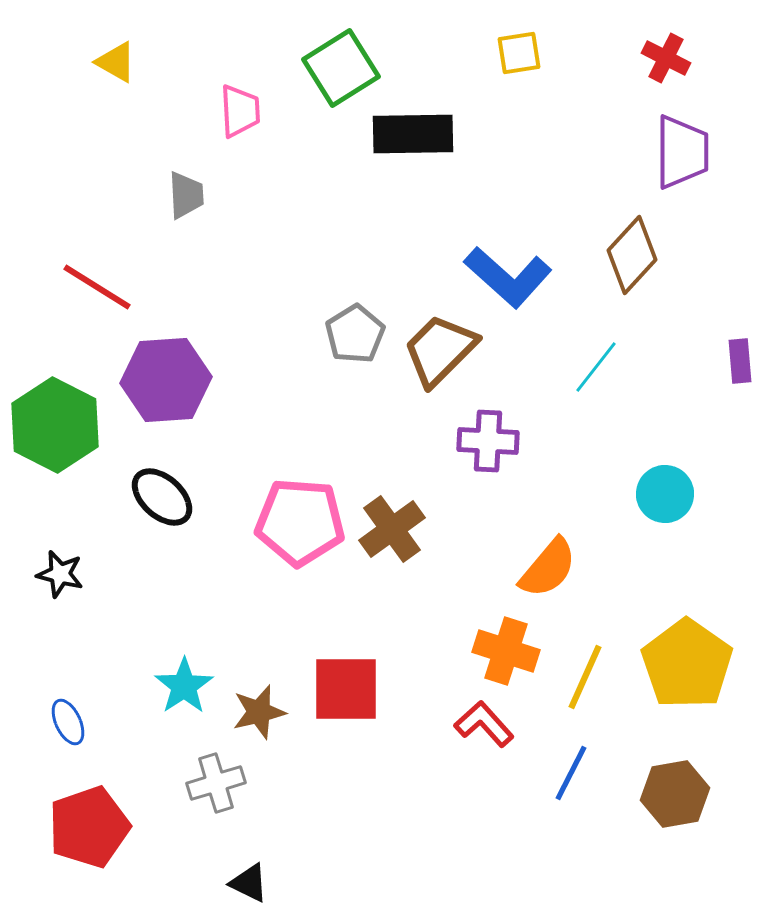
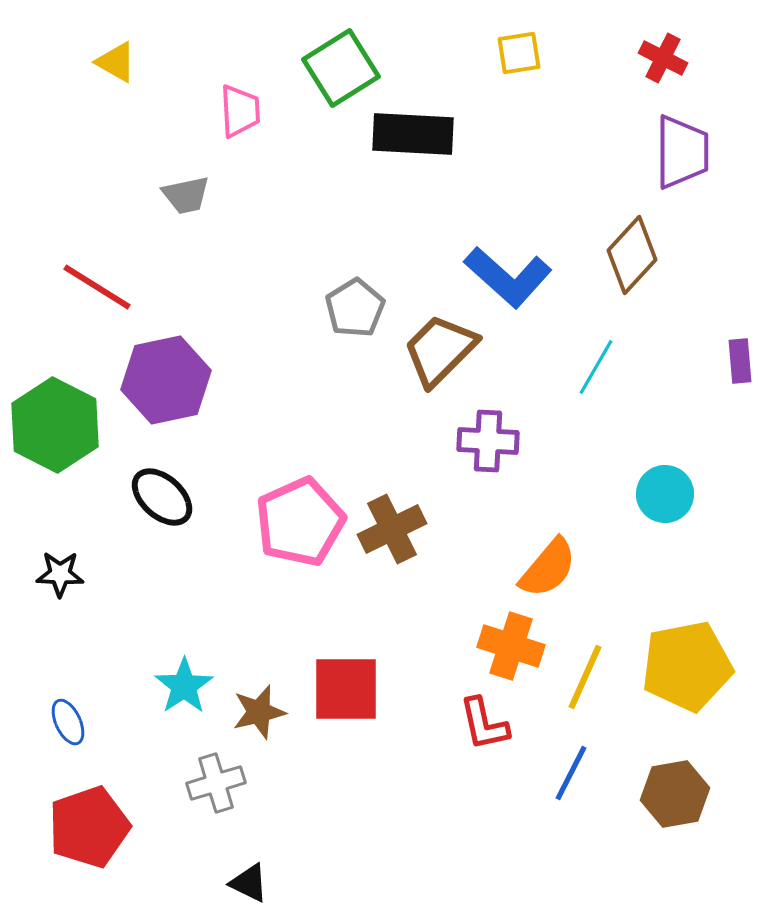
red cross: moved 3 px left
black rectangle: rotated 4 degrees clockwise
gray trapezoid: rotated 81 degrees clockwise
gray pentagon: moved 26 px up
cyan line: rotated 8 degrees counterclockwise
purple hexagon: rotated 8 degrees counterclockwise
pink pentagon: rotated 28 degrees counterclockwise
brown cross: rotated 10 degrees clockwise
black star: rotated 12 degrees counterclockwise
orange cross: moved 5 px right, 5 px up
yellow pentagon: moved 2 px down; rotated 26 degrees clockwise
red L-shape: rotated 150 degrees counterclockwise
